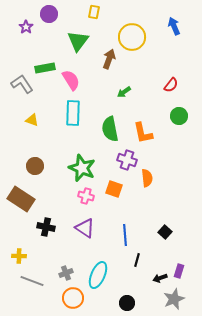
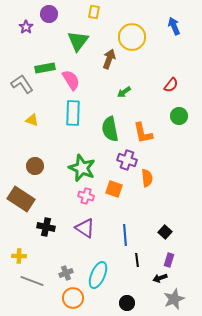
black line: rotated 24 degrees counterclockwise
purple rectangle: moved 10 px left, 11 px up
